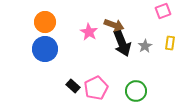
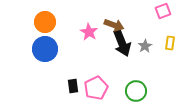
black rectangle: rotated 40 degrees clockwise
